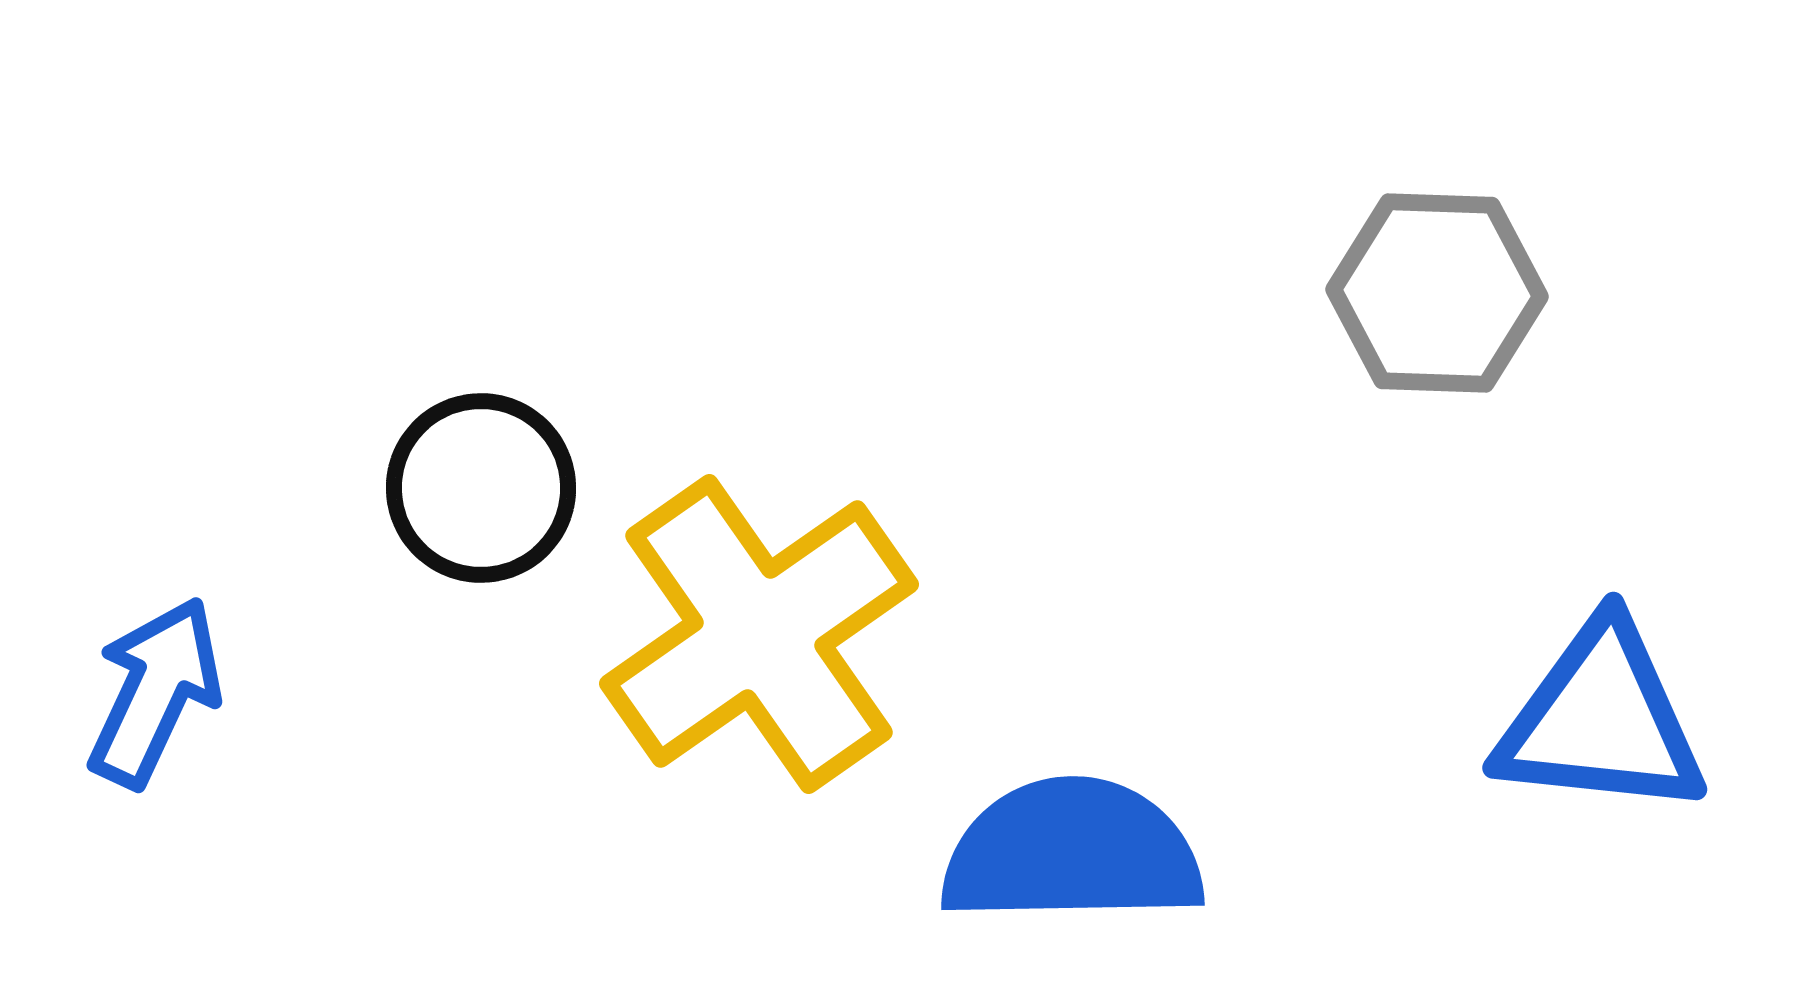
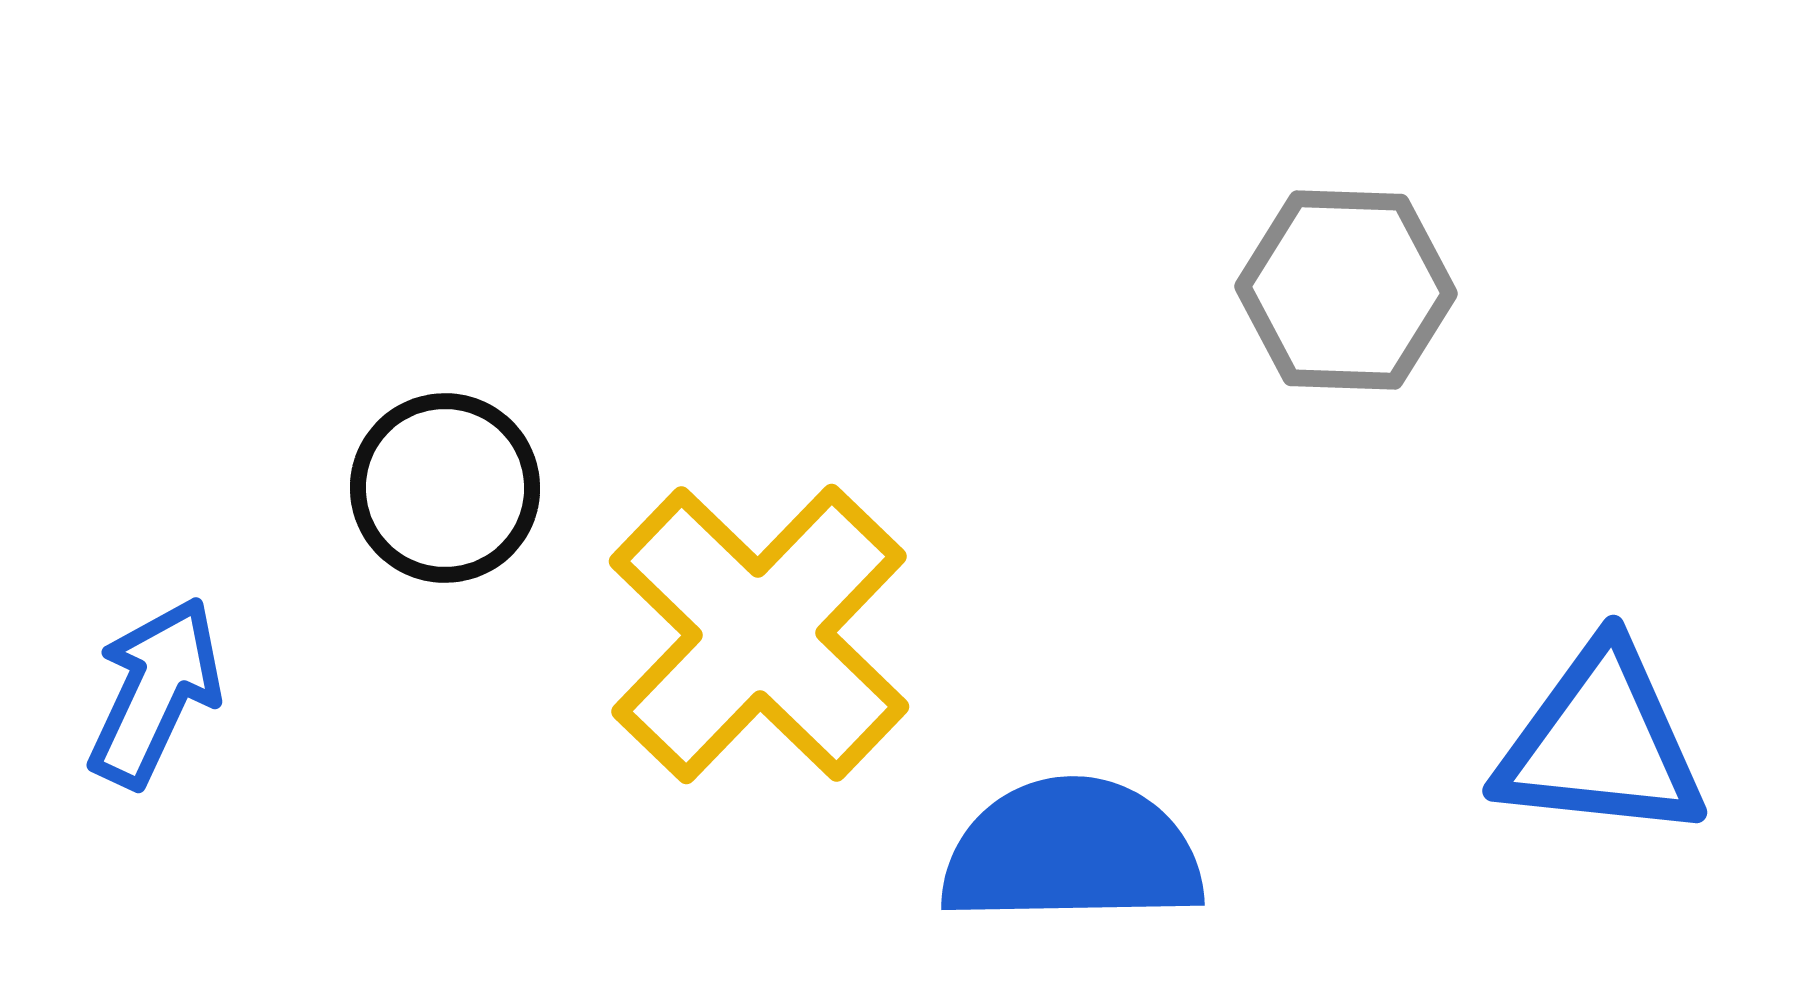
gray hexagon: moved 91 px left, 3 px up
black circle: moved 36 px left
yellow cross: rotated 11 degrees counterclockwise
blue triangle: moved 23 px down
